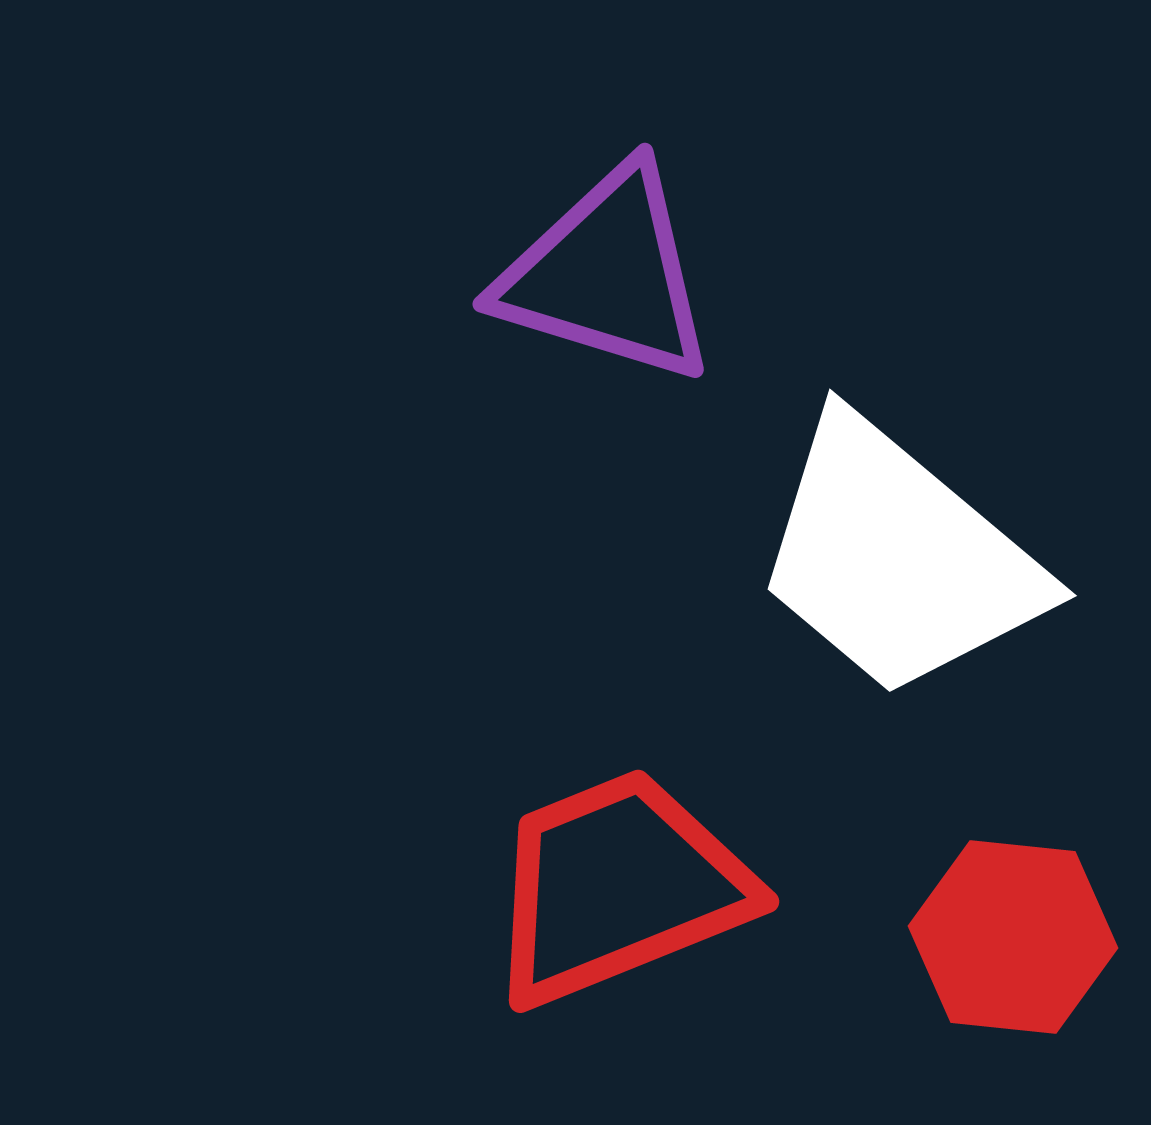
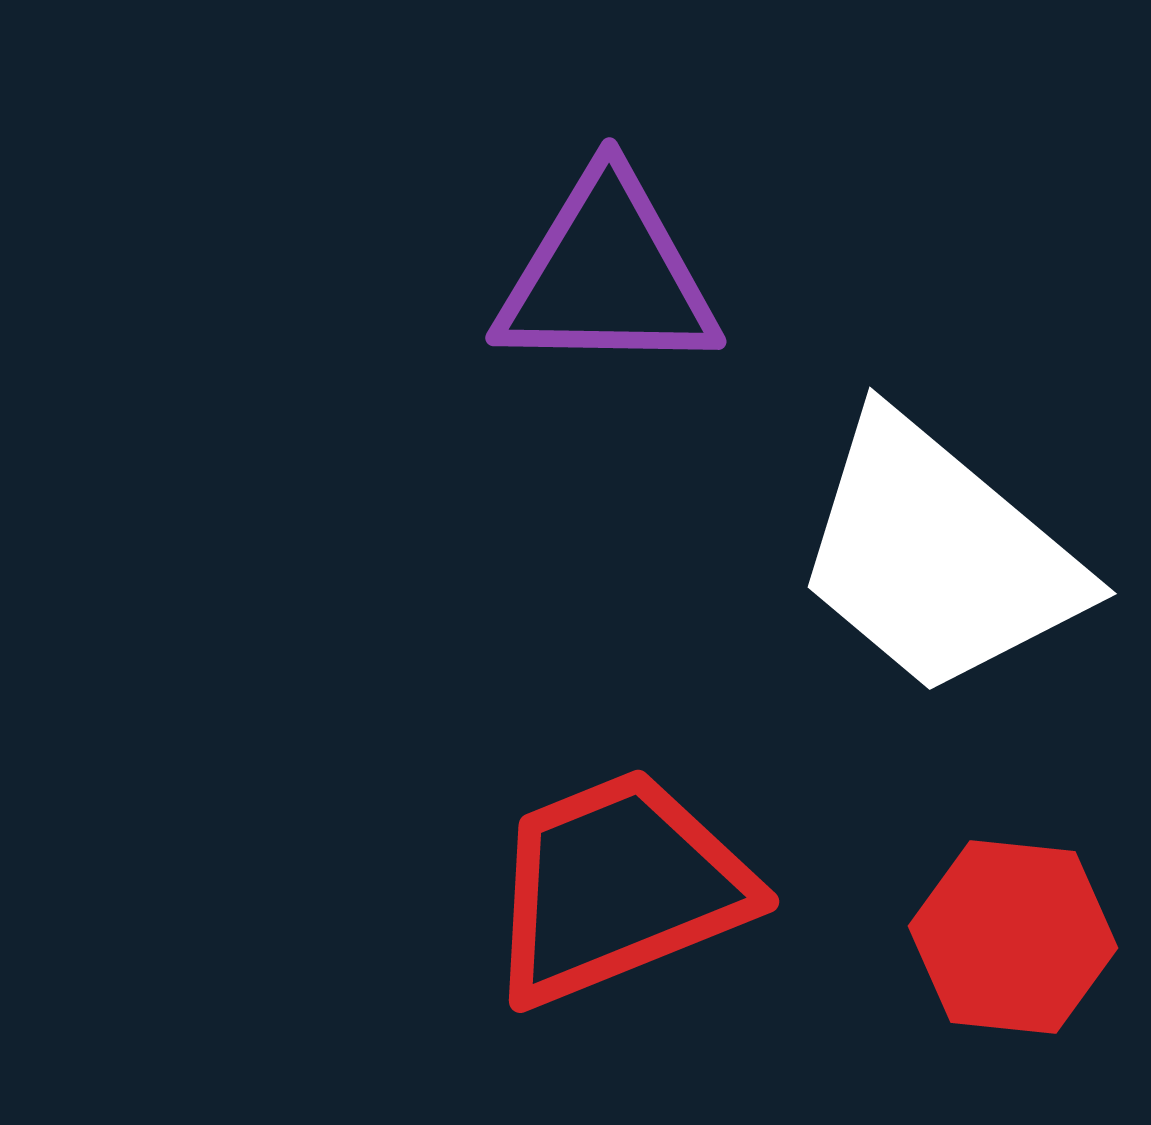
purple triangle: rotated 16 degrees counterclockwise
white trapezoid: moved 40 px right, 2 px up
